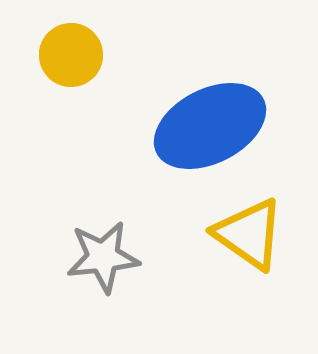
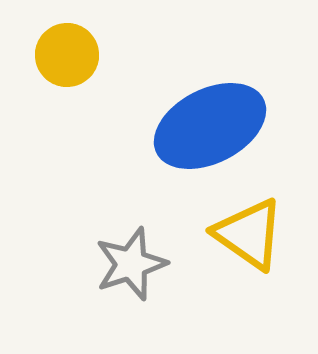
yellow circle: moved 4 px left
gray star: moved 28 px right, 7 px down; rotated 12 degrees counterclockwise
